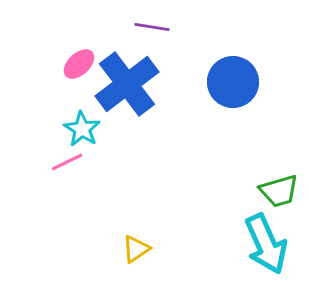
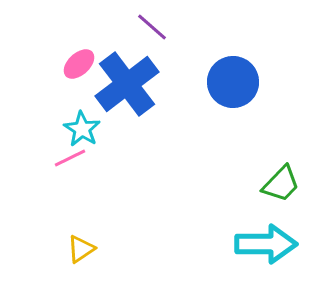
purple line: rotated 32 degrees clockwise
pink line: moved 3 px right, 4 px up
green trapezoid: moved 2 px right, 7 px up; rotated 30 degrees counterclockwise
cyan arrow: rotated 66 degrees counterclockwise
yellow triangle: moved 55 px left
